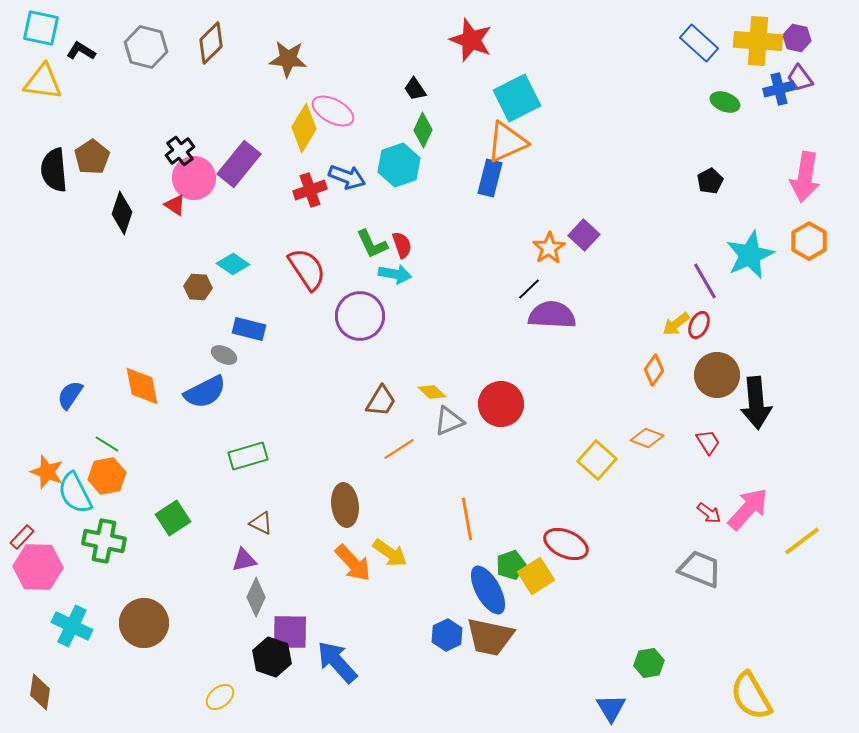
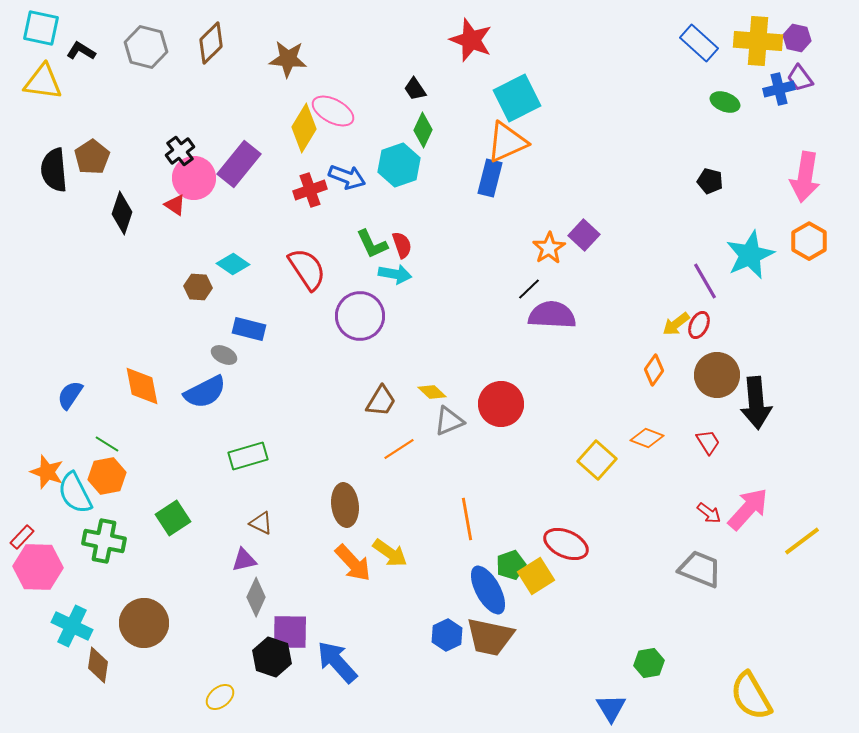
black pentagon at (710, 181): rotated 30 degrees counterclockwise
brown diamond at (40, 692): moved 58 px right, 27 px up
